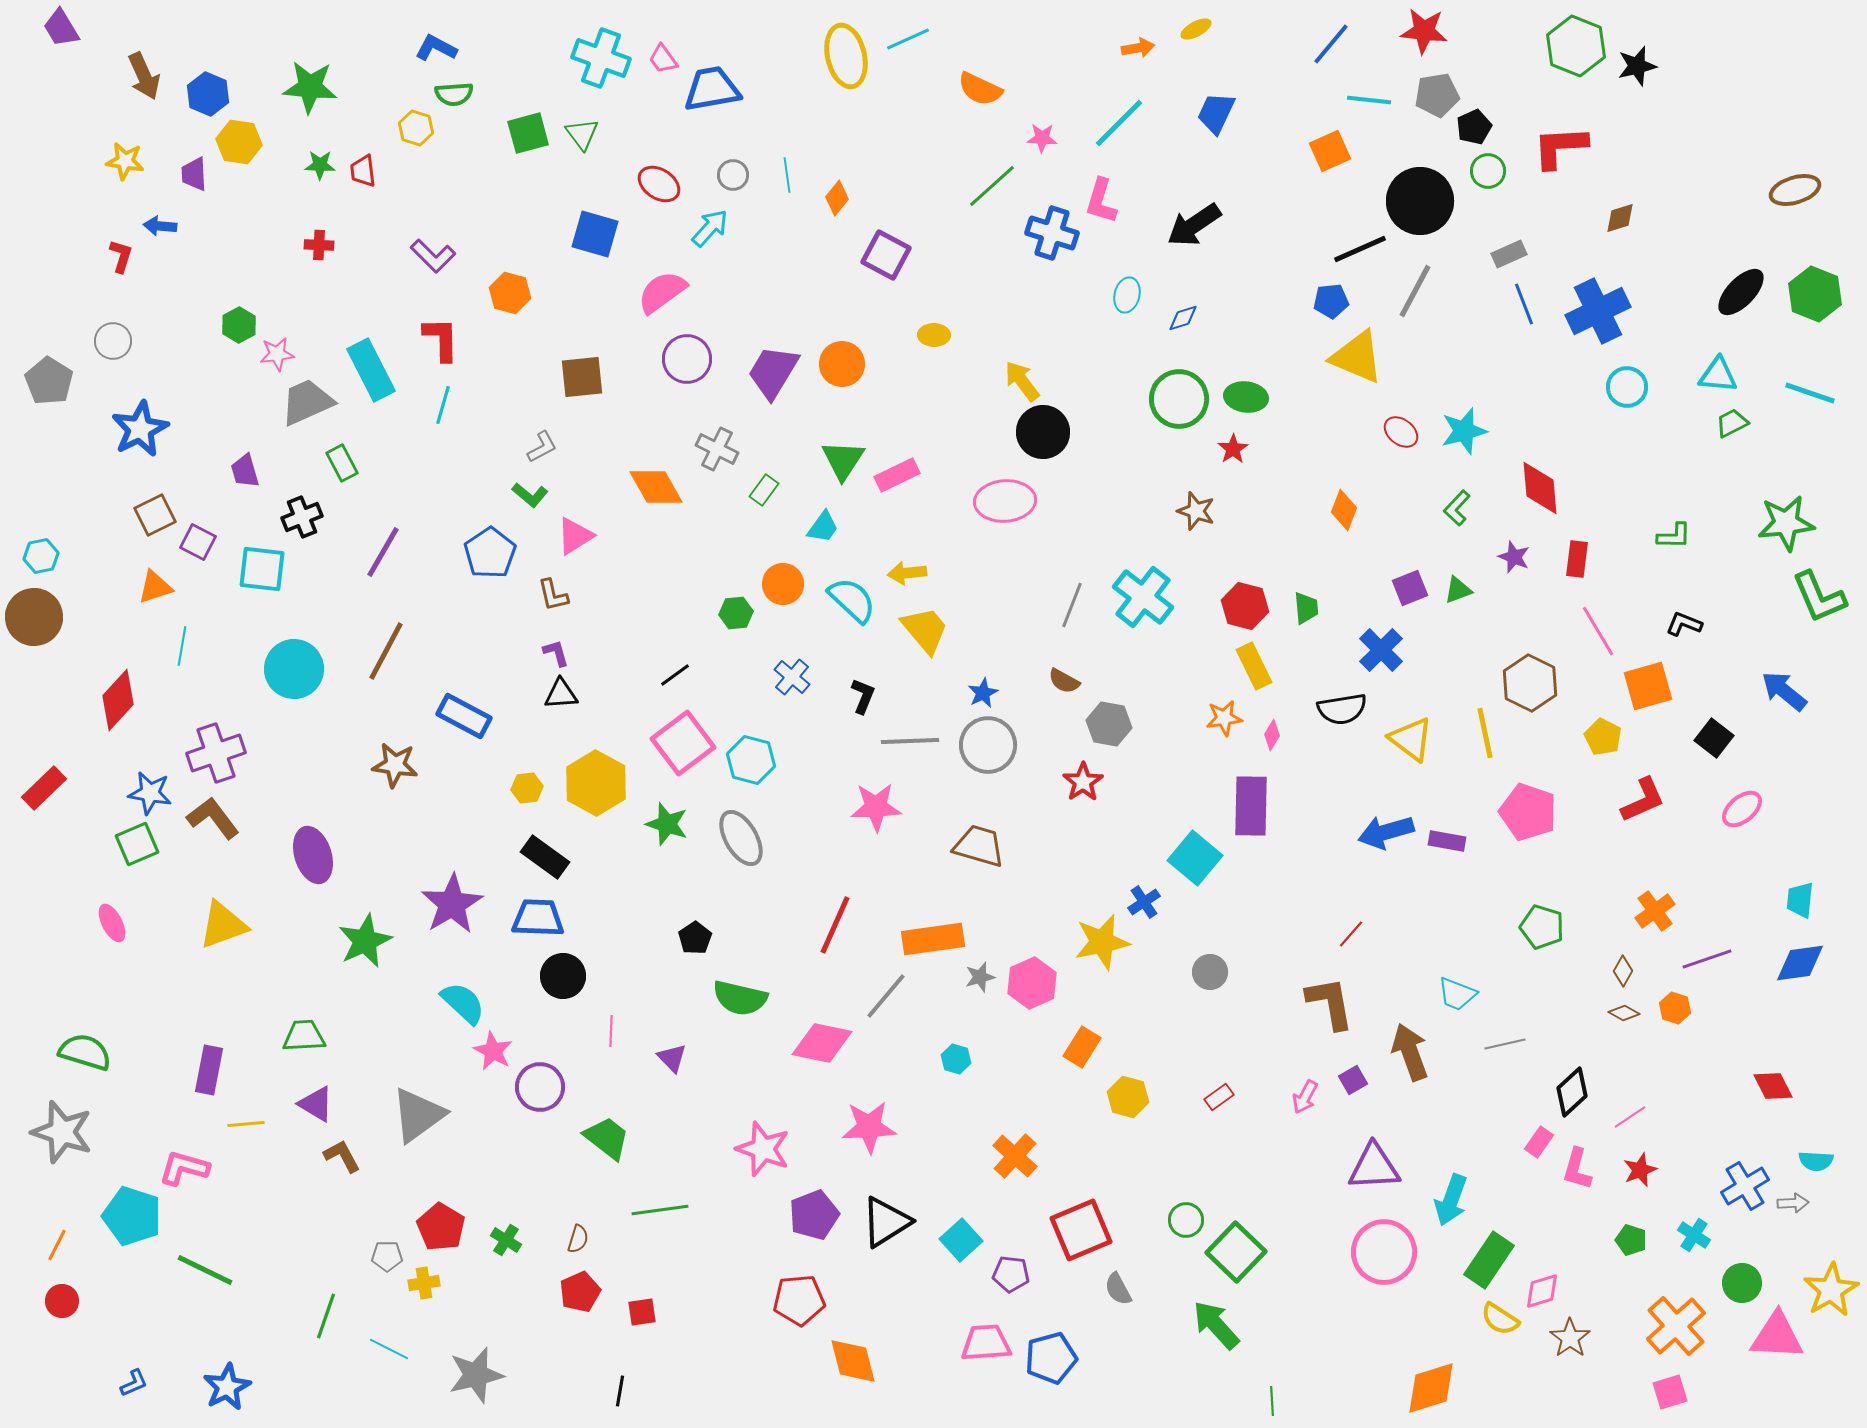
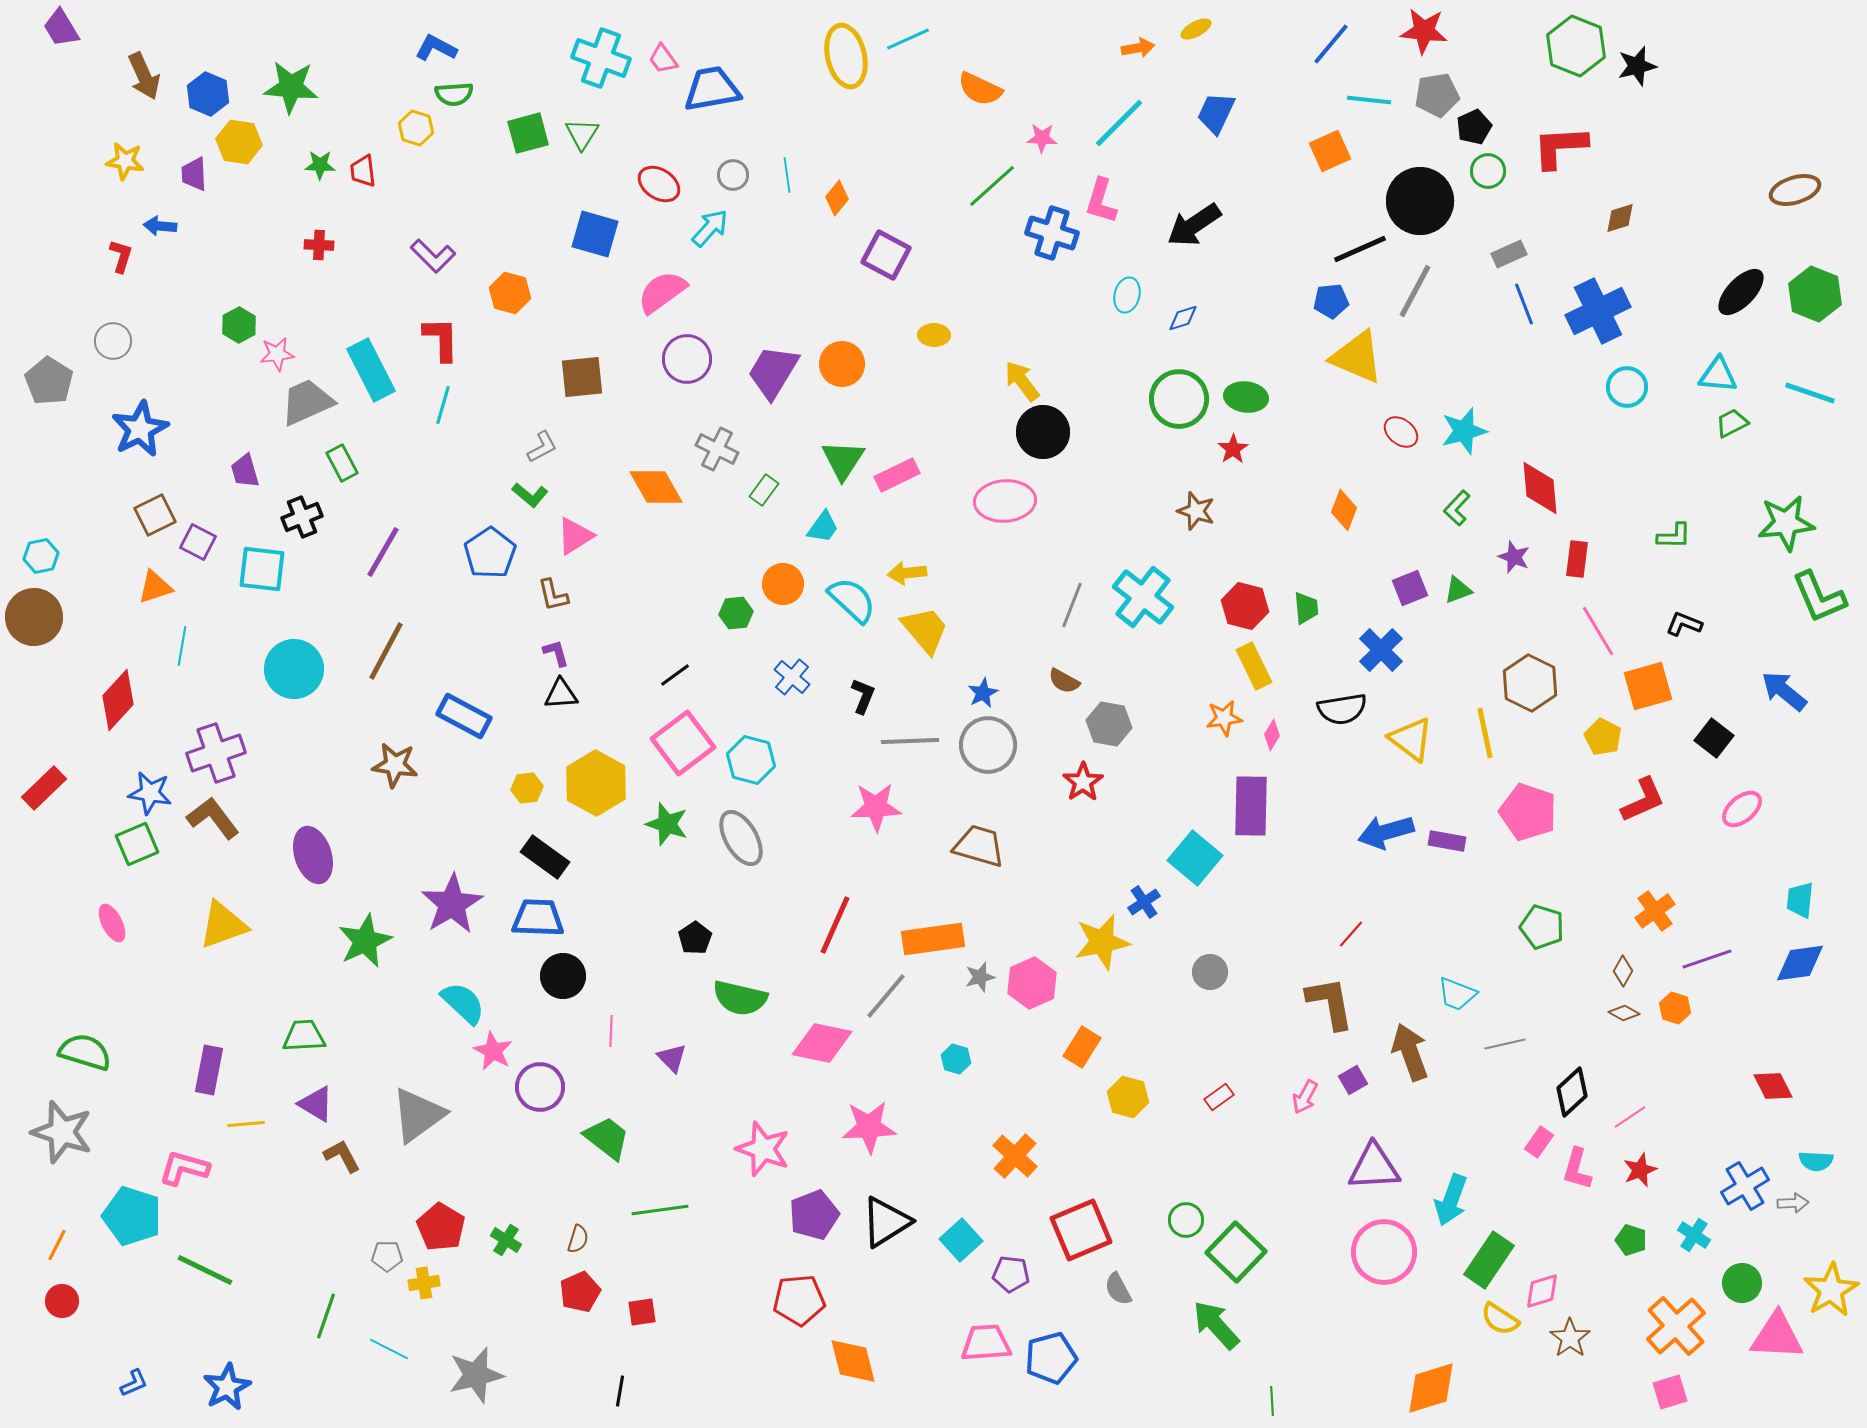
green star at (310, 87): moved 19 px left
green triangle at (582, 134): rotated 9 degrees clockwise
